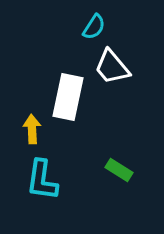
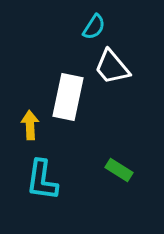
yellow arrow: moved 2 px left, 4 px up
